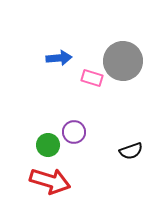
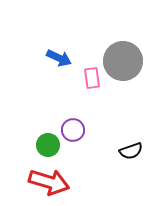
blue arrow: rotated 30 degrees clockwise
pink rectangle: rotated 65 degrees clockwise
purple circle: moved 1 px left, 2 px up
red arrow: moved 1 px left, 1 px down
